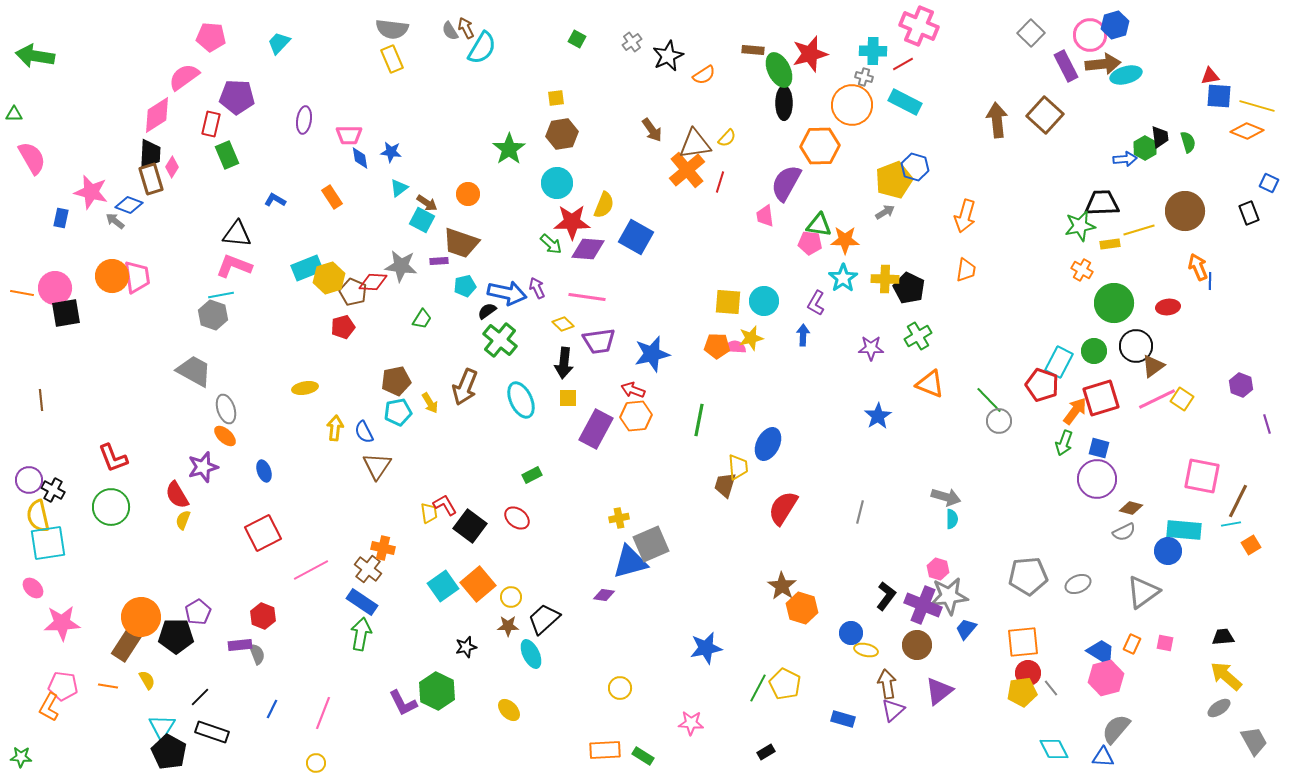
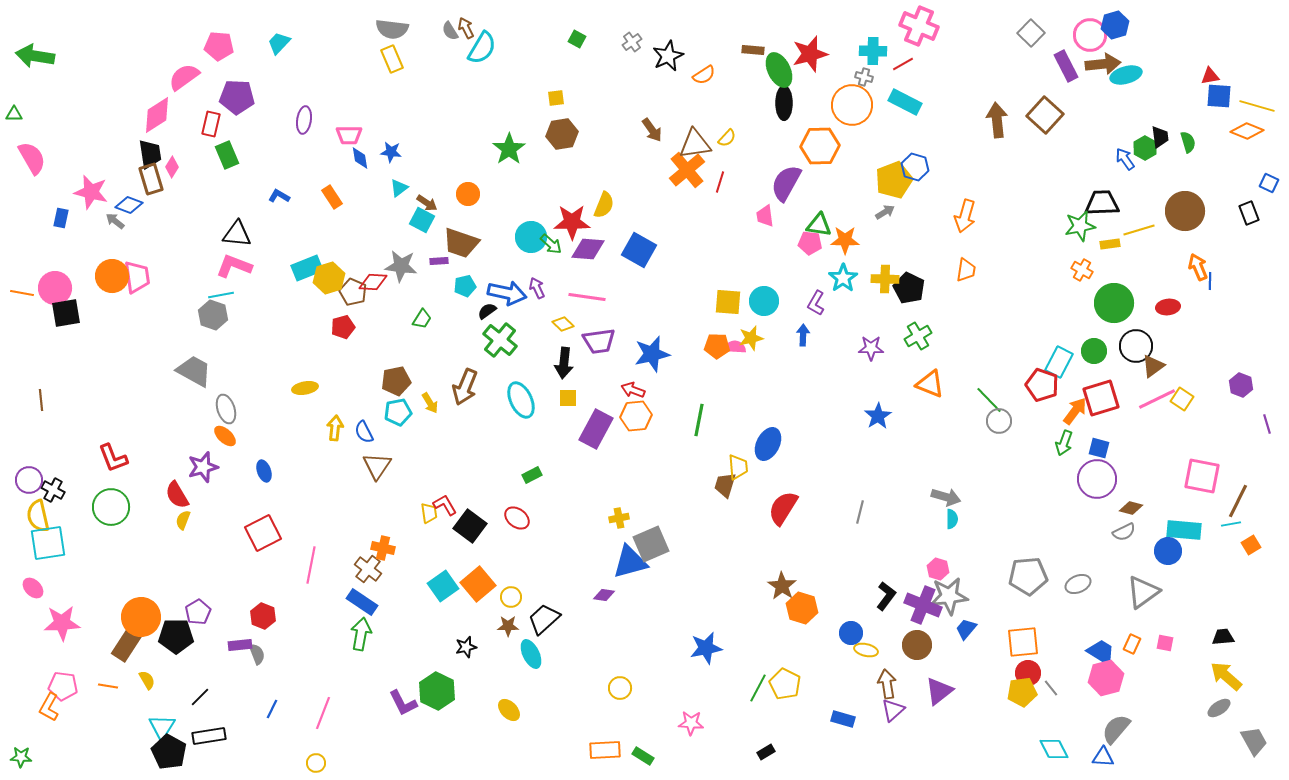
pink pentagon at (211, 37): moved 8 px right, 9 px down
black trapezoid at (150, 154): rotated 12 degrees counterclockwise
blue arrow at (1125, 159): rotated 120 degrees counterclockwise
cyan circle at (557, 183): moved 26 px left, 54 px down
blue L-shape at (275, 200): moved 4 px right, 4 px up
blue square at (636, 237): moved 3 px right, 13 px down
pink line at (311, 570): moved 5 px up; rotated 51 degrees counterclockwise
black rectangle at (212, 732): moved 3 px left, 4 px down; rotated 28 degrees counterclockwise
